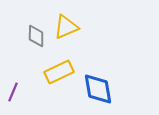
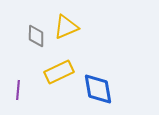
purple line: moved 5 px right, 2 px up; rotated 18 degrees counterclockwise
